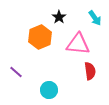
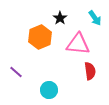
black star: moved 1 px right, 1 px down
